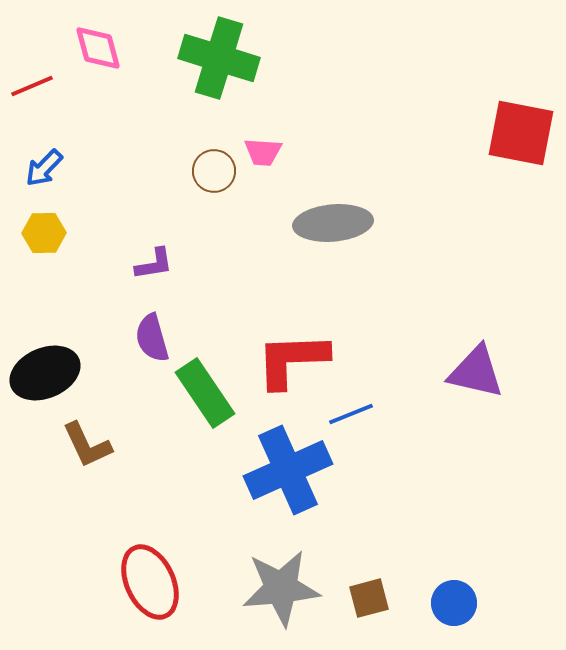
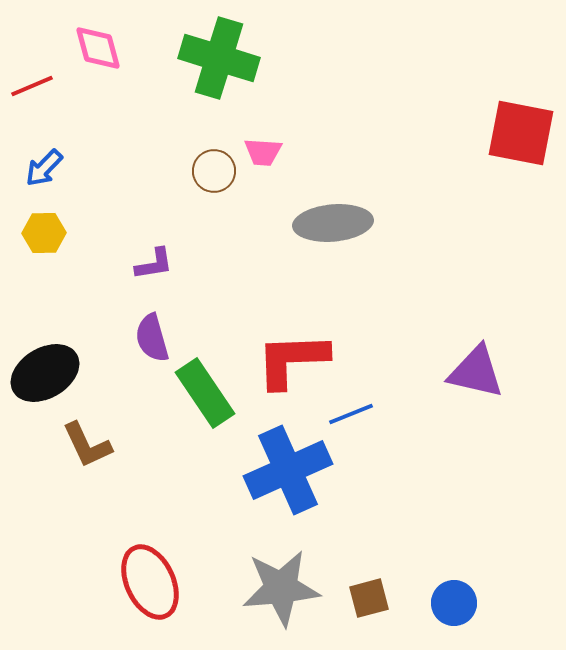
black ellipse: rotated 8 degrees counterclockwise
